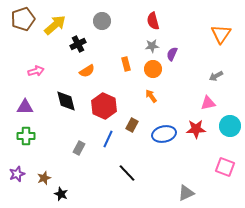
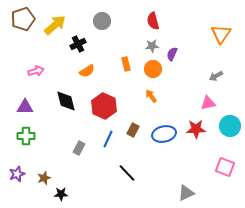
brown rectangle: moved 1 px right, 5 px down
black star: rotated 24 degrees counterclockwise
